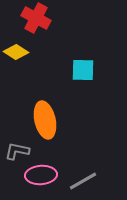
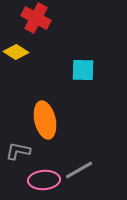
gray L-shape: moved 1 px right
pink ellipse: moved 3 px right, 5 px down
gray line: moved 4 px left, 11 px up
